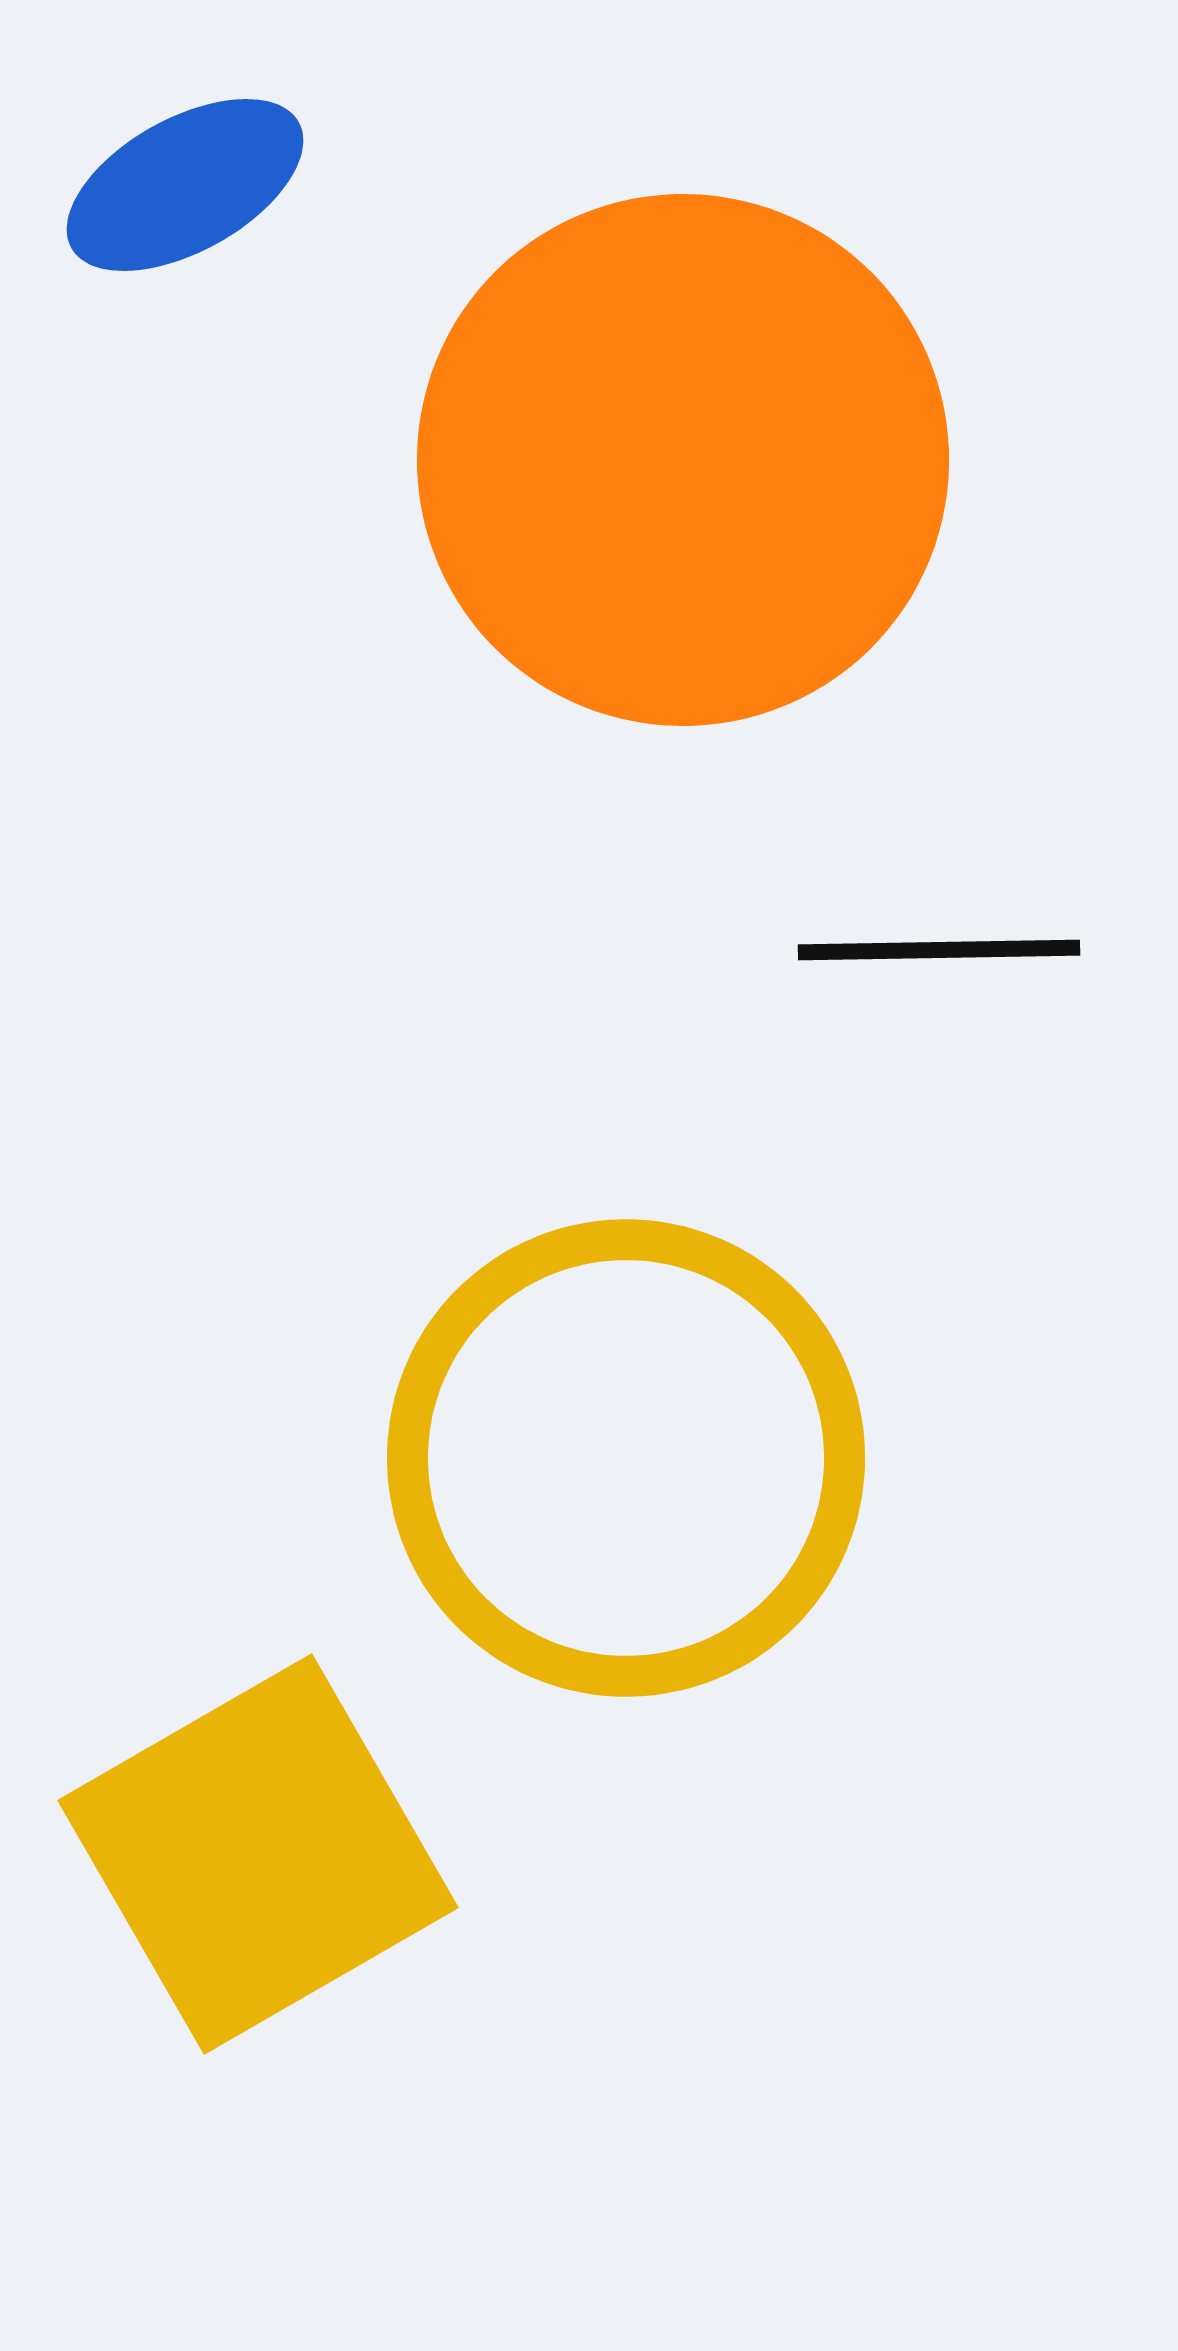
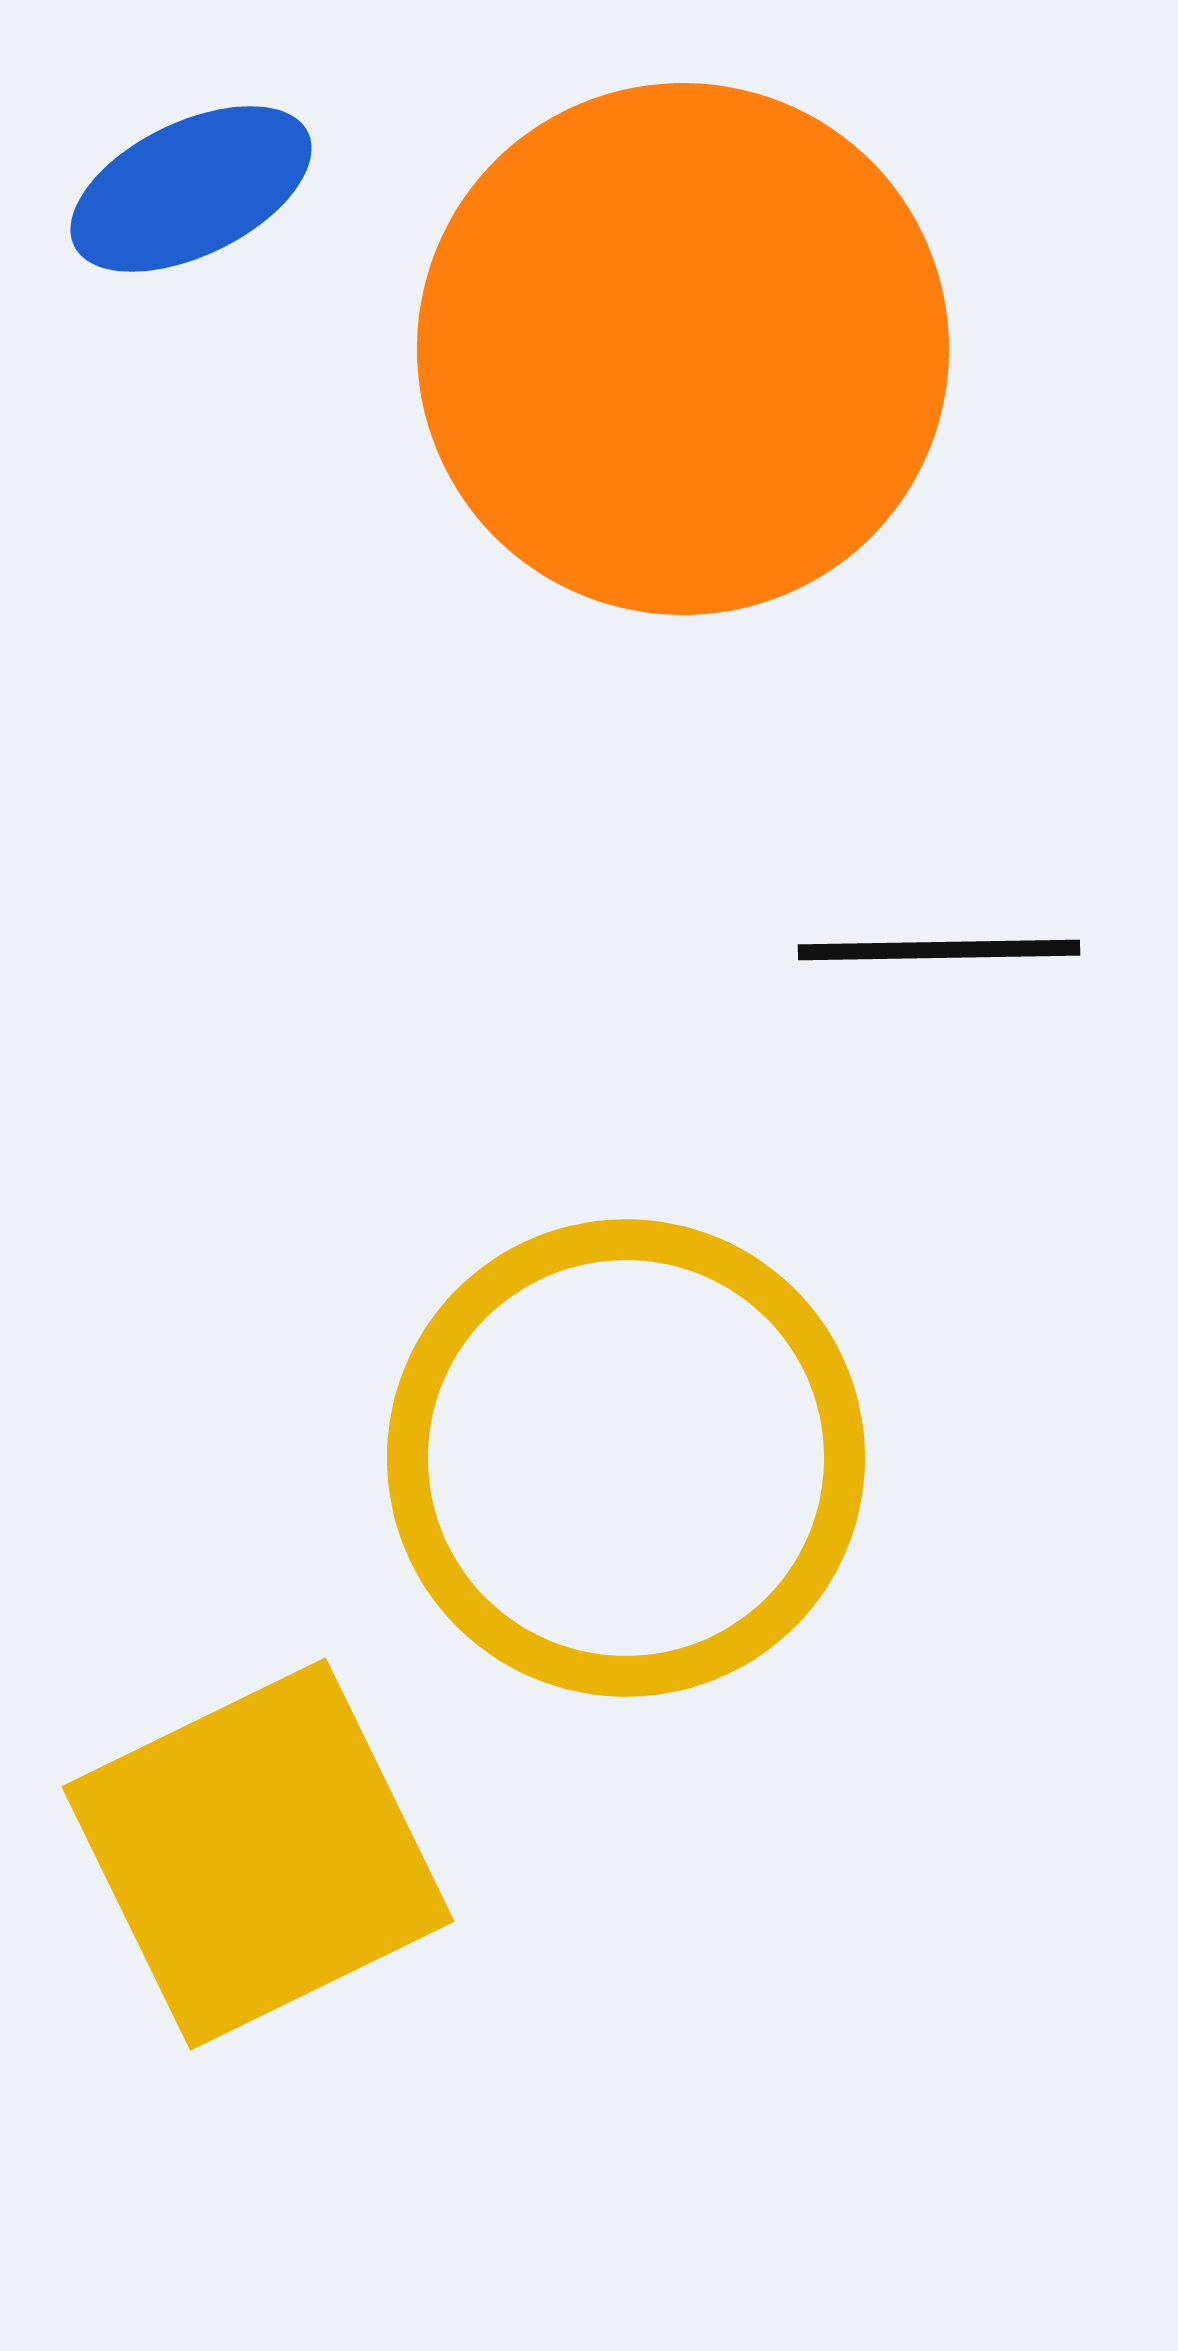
blue ellipse: moved 6 px right, 4 px down; rotated 3 degrees clockwise
orange circle: moved 111 px up
yellow square: rotated 4 degrees clockwise
